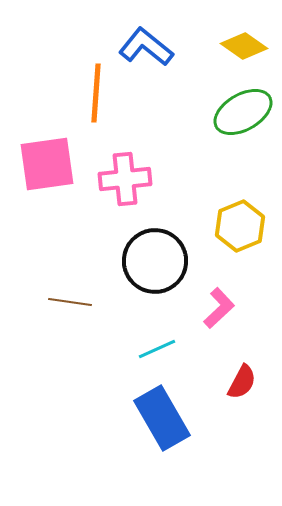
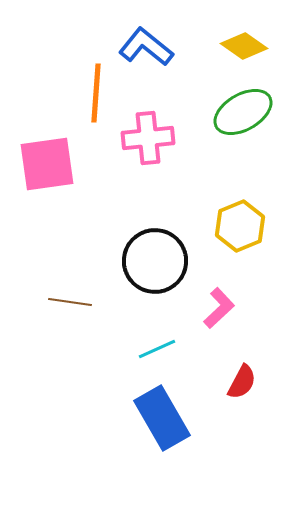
pink cross: moved 23 px right, 41 px up
